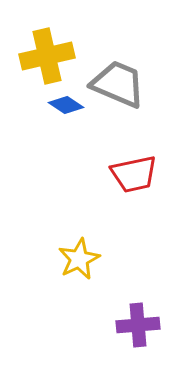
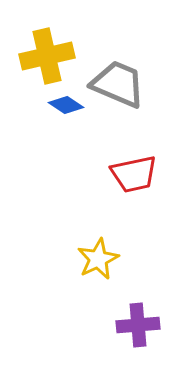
yellow star: moved 19 px right
